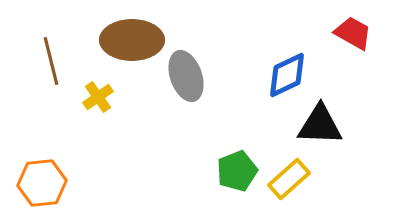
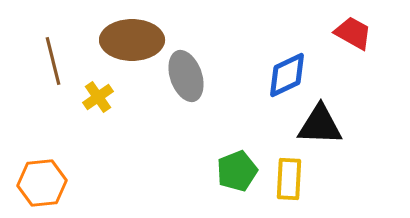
brown line: moved 2 px right
yellow rectangle: rotated 45 degrees counterclockwise
